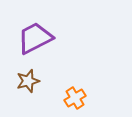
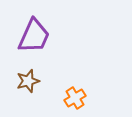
purple trapezoid: moved 1 px left, 2 px up; rotated 141 degrees clockwise
